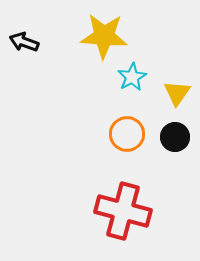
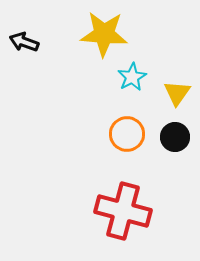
yellow star: moved 2 px up
